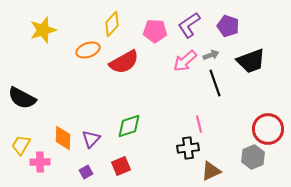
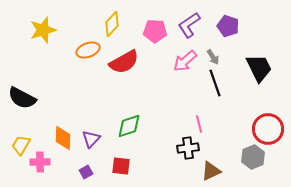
gray arrow: moved 2 px right, 2 px down; rotated 77 degrees clockwise
black trapezoid: moved 8 px right, 7 px down; rotated 96 degrees counterclockwise
red square: rotated 30 degrees clockwise
